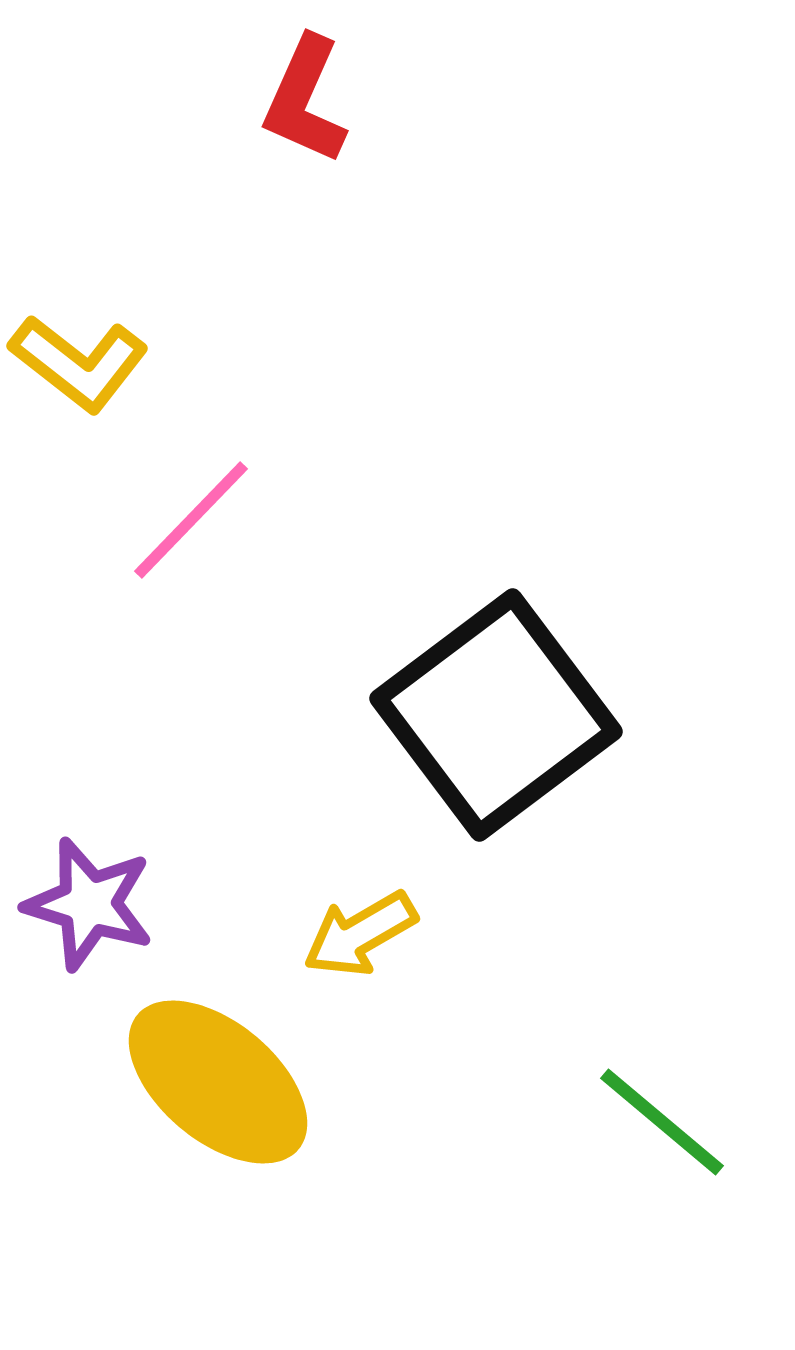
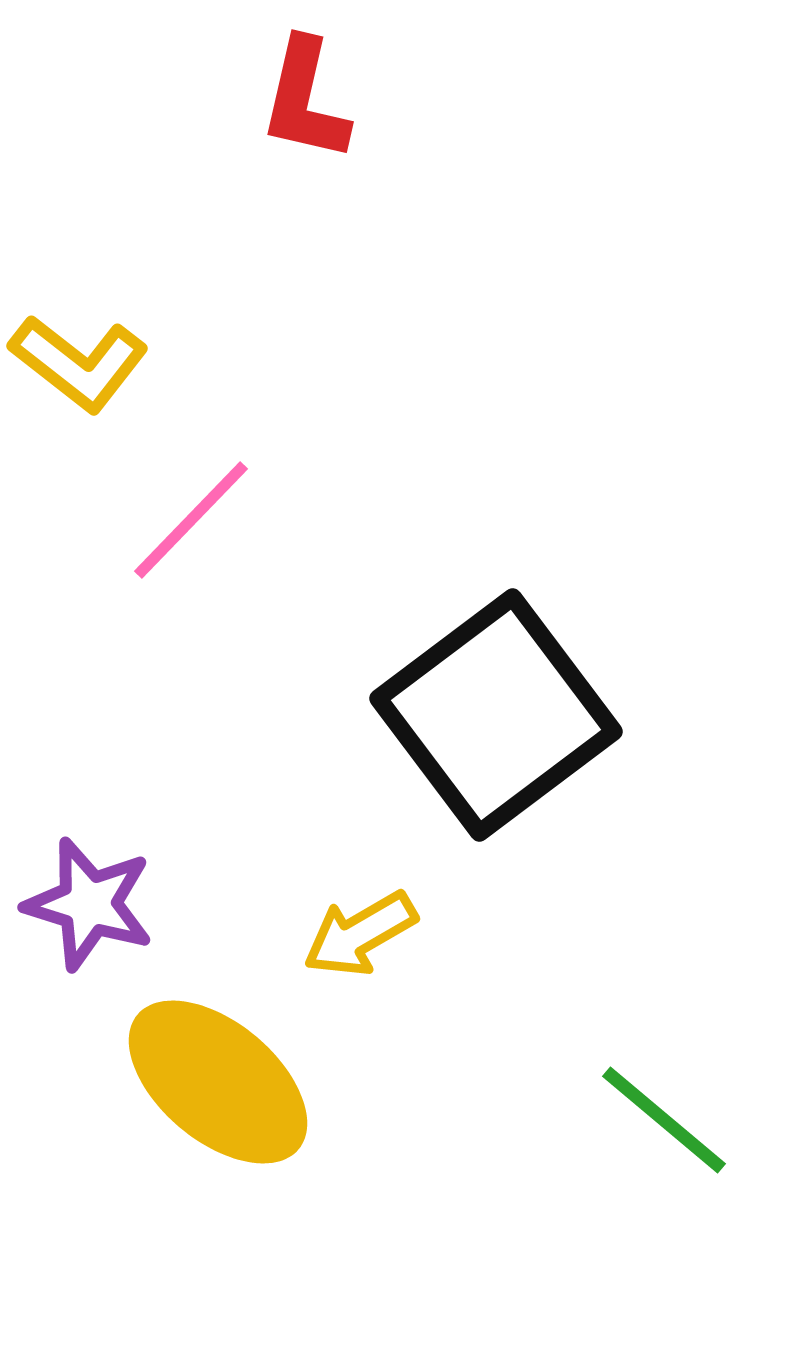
red L-shape: rotated 11 degrees counterclockwise
green line: moved 2 px right, 2 px up
